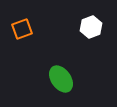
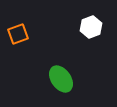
orange square: moved 4 px left, 5 px down
